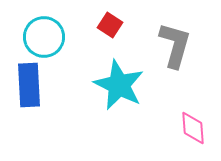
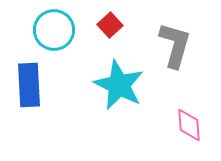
red square: rotated 15 degrees clockwise
cyan circle: moved 10 px right, 7 px up
pink diamond: moved 4 px left, 3 px up
